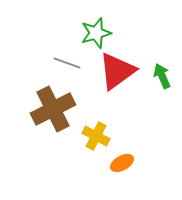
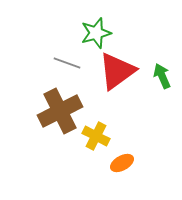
brown cross: moved 7 px right, 2 px down
